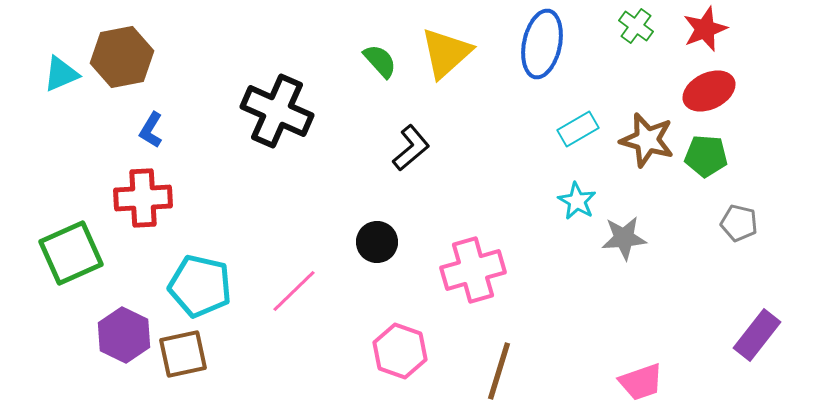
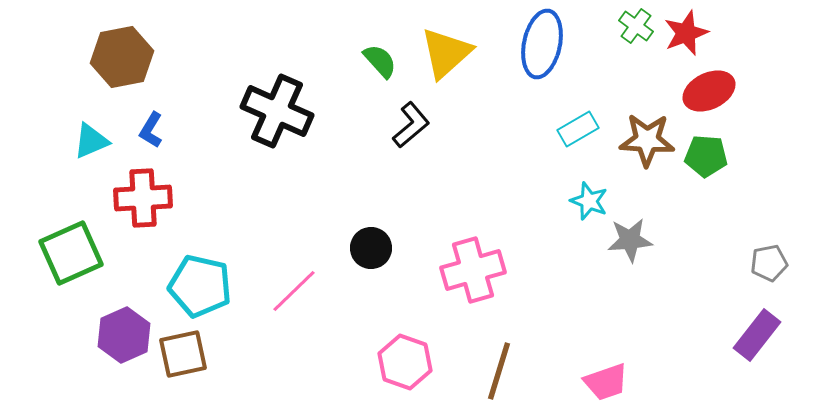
red star: moved 19 px left, 4 px down
cyan triangle: moved 30 px right, 67 px down
brown star: rotated 12 degrees counterclockwise
black L-shape: moved 23 px up
cyan star: moved 12 px right; rotated 9 degrees counterclockwise
gray pentagon: moved 30 px right, 40 px down; rotated 24 degrees counterclockwise
gray star: moved 6 px right, 2 px down
black circle: moved 6 px left, 6 px down
purple hexagon: rotated 10 degrees clockwise
pink hexagon: moved 5 px right, 11 px down
pink trapezoid: moved 35 px left
